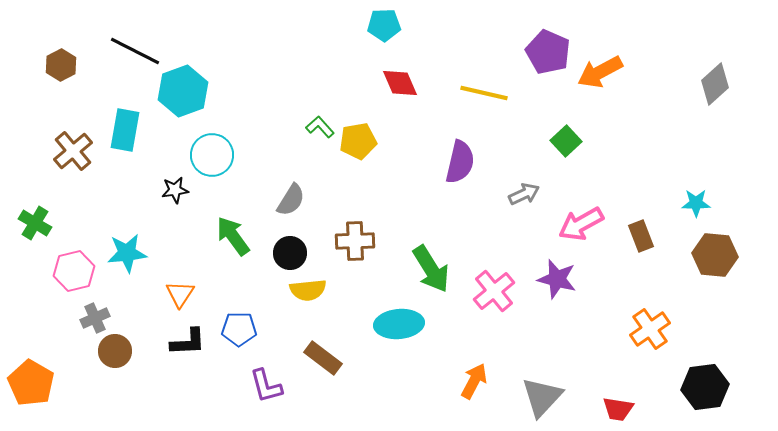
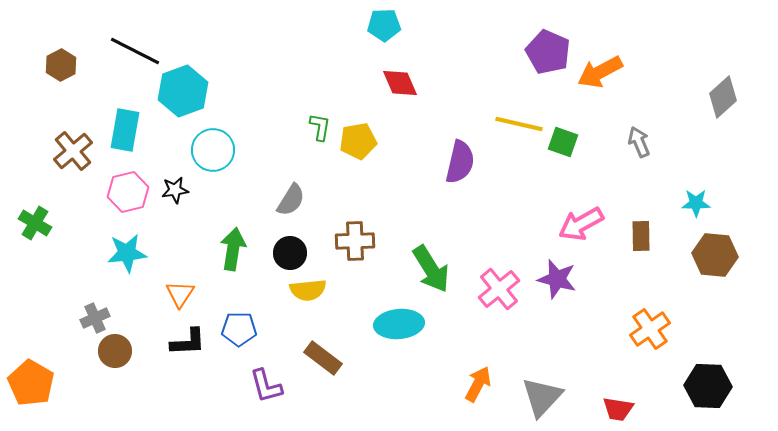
gray diamond at (715, 84): moved 8 px right, 13 px down
yellow line at (484, 93): moved 35 px right, 31 px down
green L-shape at (320, 127): rotated 52 degrees clockwise
green square at (566, 141): moved 3 px left, 1 px down; rotated 28 degrees counterclockwise
cyan circle at (212, 155): moved 1 px right, 5 px up
gray arrow at (524, 194): moved 115 px right, 52 px up; rotated 88 degrees counterclockwise
green arrow at (233, 236): moved 13 px down; rotated 45 degrees clockwise
brown rectangle at (641, 236): rotated 20 degrees clockwise
pink hexagon at (74, 271): moved 54 px right, 79 px up
pink cross at (494, 291): moved 5 px right, 2 px up
orange arrow at (474, 381): moved 4 px right, 3 px down
black hexagon at (705, 387): moved 3 px right, 1 px up; rotated 9 degrees clockwise
